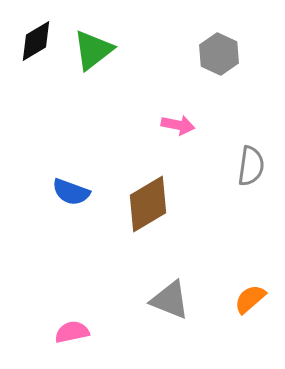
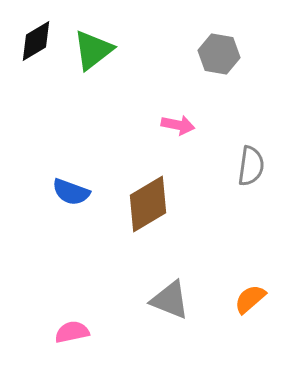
gray hexagon: rotated 15 degrees counterclockwise
